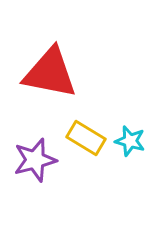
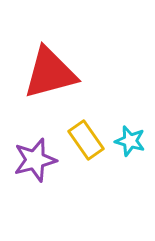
red triangle: rotated 26 degrees counterclockwise
yellow rectangle: moved 2 px down; rotated 24 degrees clockwise
